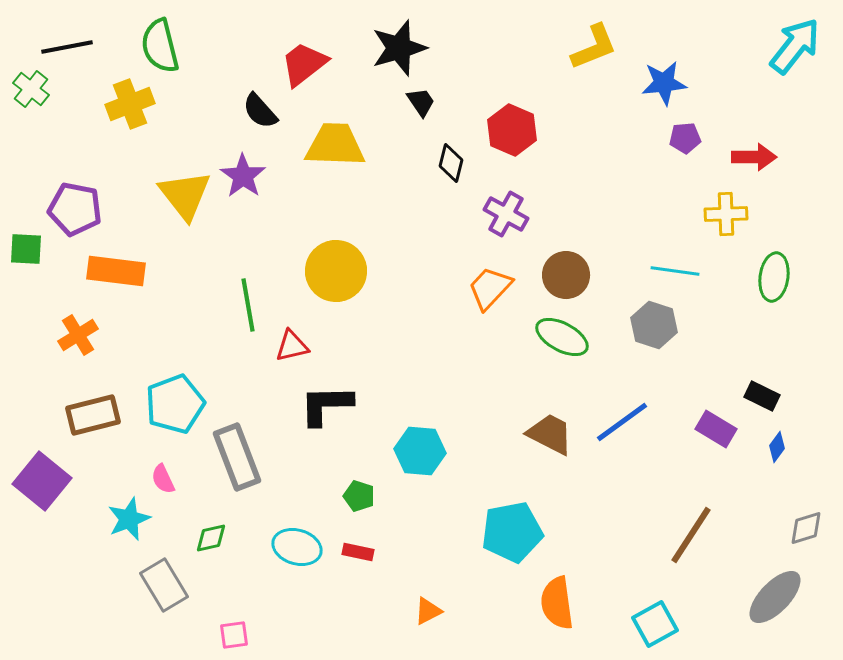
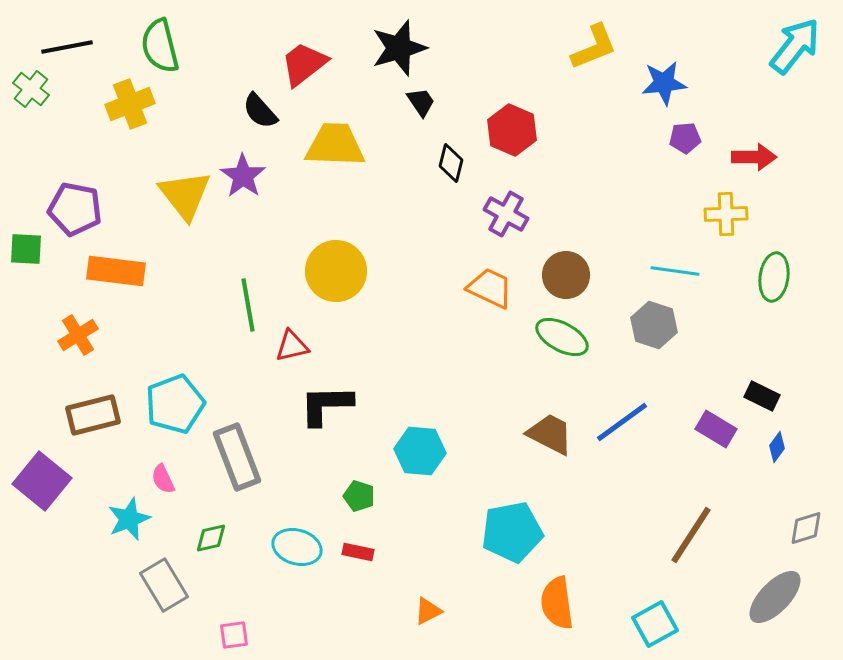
orange trapezoid at (490, 288): rotated 72 degrees clockwise
